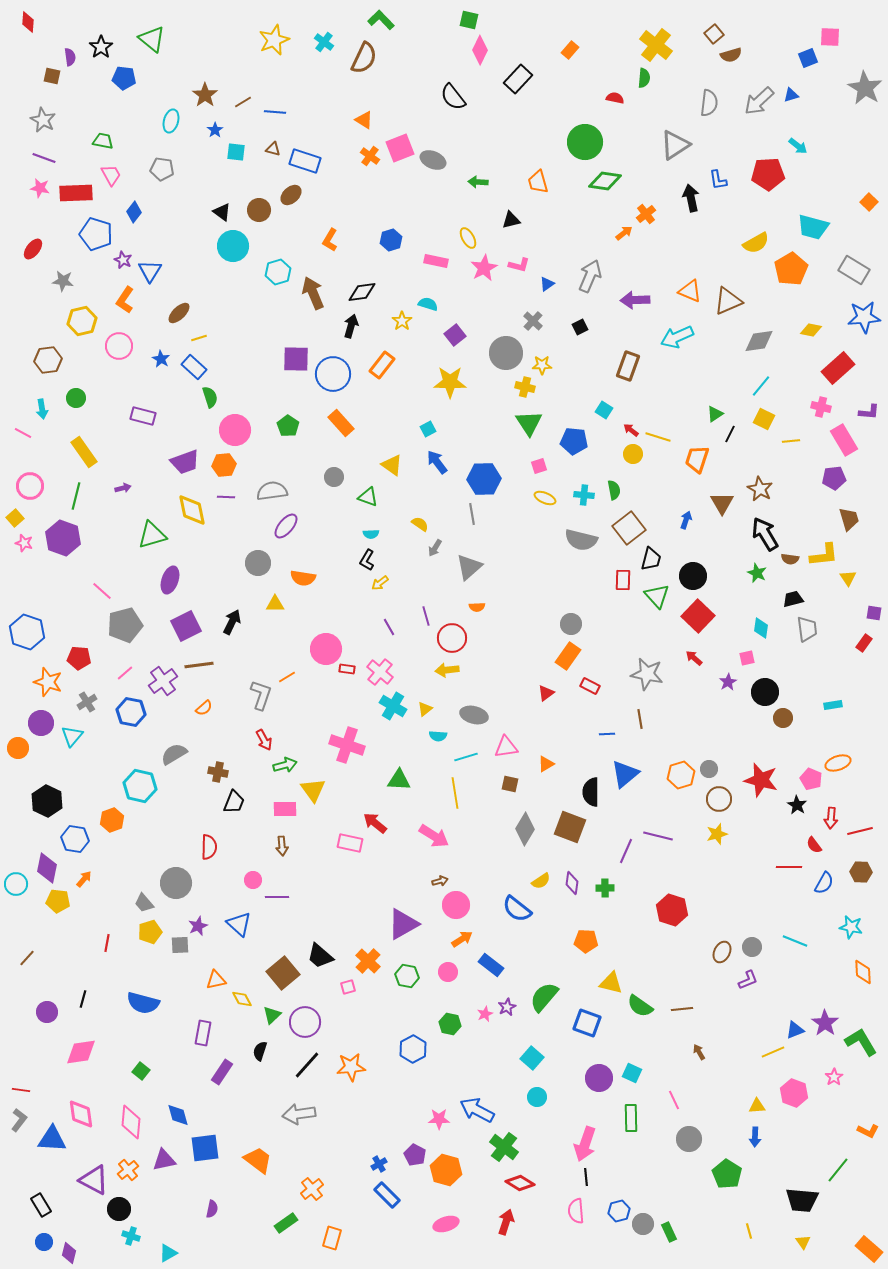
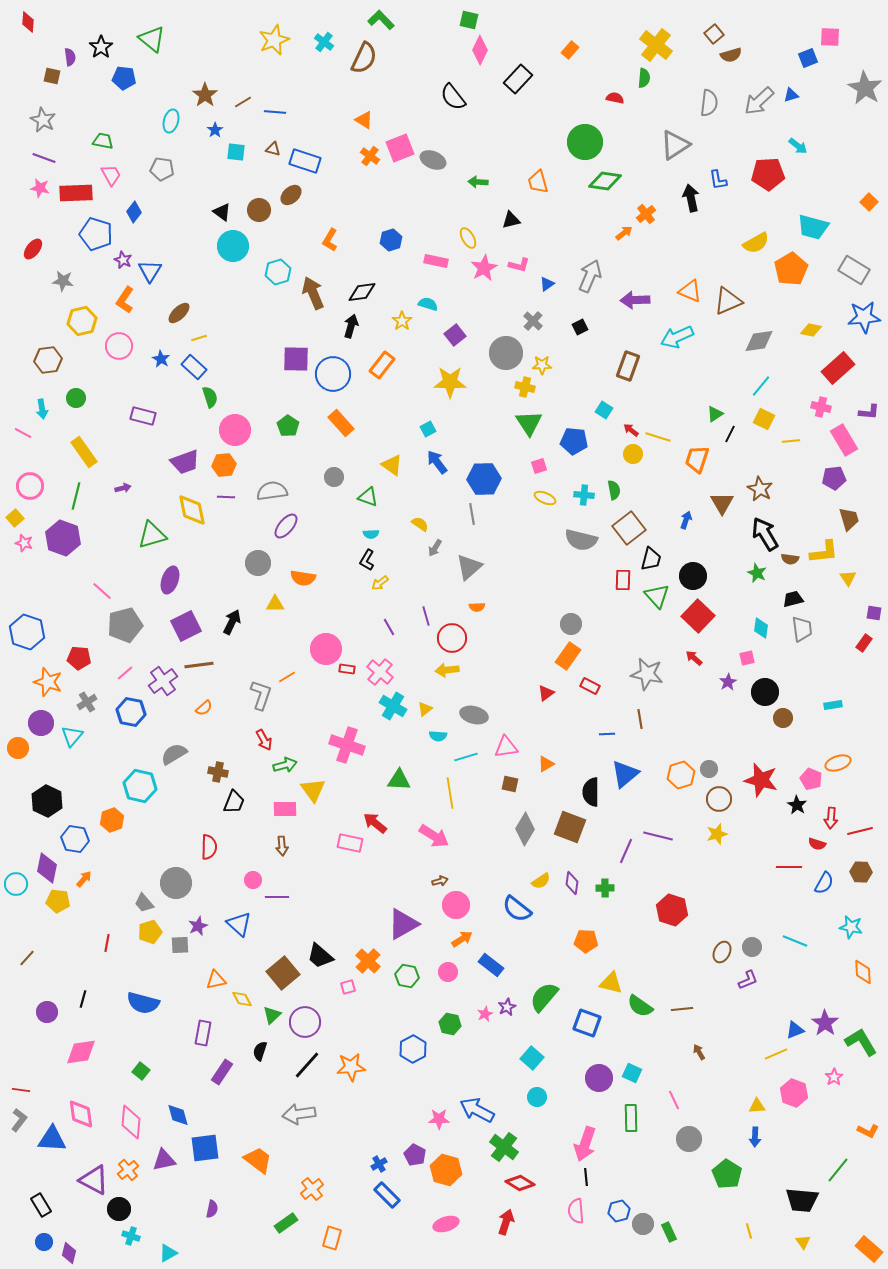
yellow L-shape at (824, 555): moved 3 px up
gray trapezoid at (807, 629): moved 5 px left
yellow line at (455, 793): moved 5 px left
red semicircle at (814, 845): moved 3 px right, 1 px up; rotated 36 degrees counterclockwise
yellow line at (773, 1052): moved 3 px right, 2 px down
